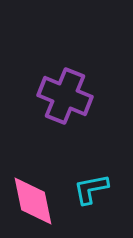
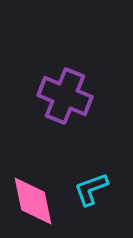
cyan L-shape: rotated 9 degrees counterclockwise
